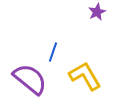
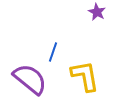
purple star: rotated 18 degrees counterclockwise
yellow L-shape: rotated 20 degrees clockwise
